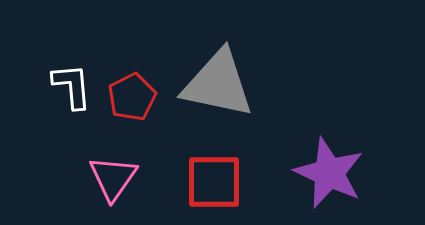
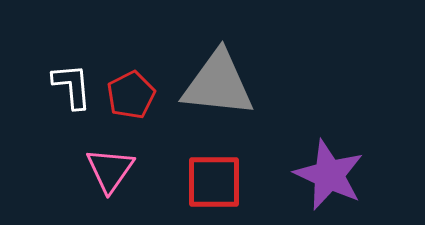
gray triangle: rotated 6 degrees counterclockwise
red pentagon: moved 1 px left, 2 px up
purple star: moved 2 px down
pink triangle: moved 3 px left, 8 px up
